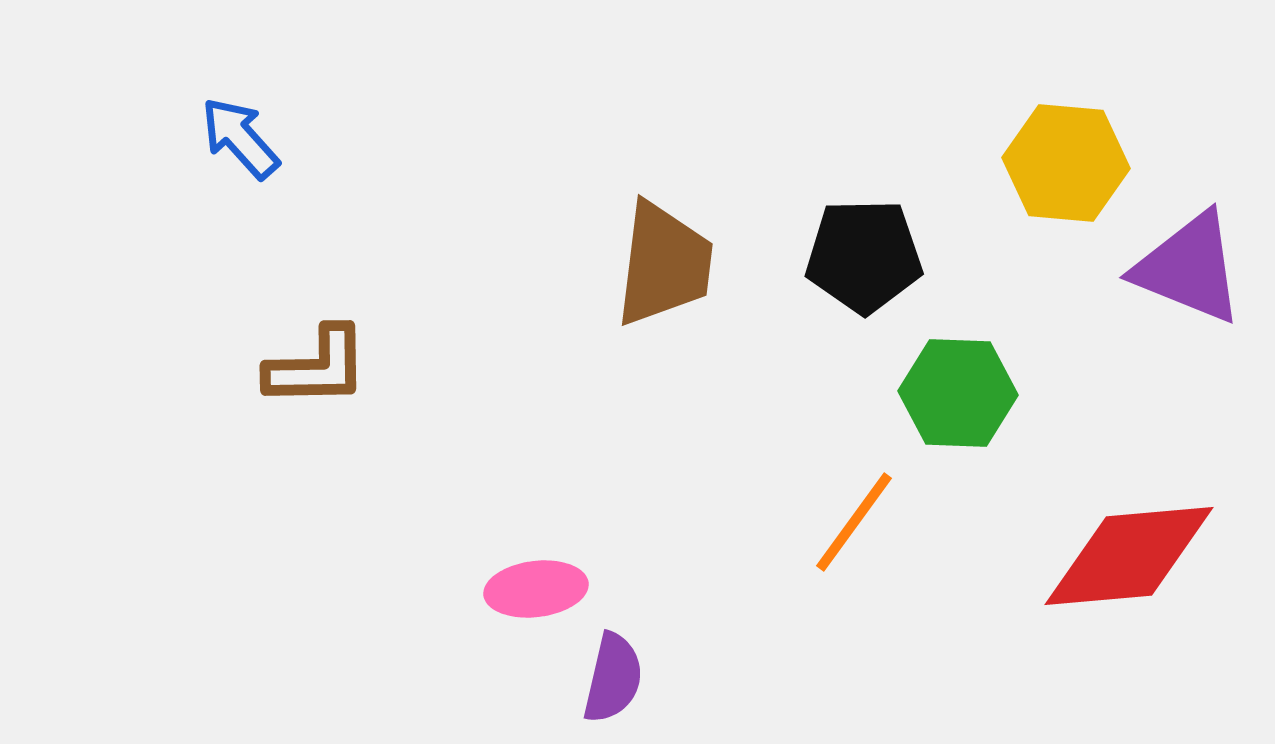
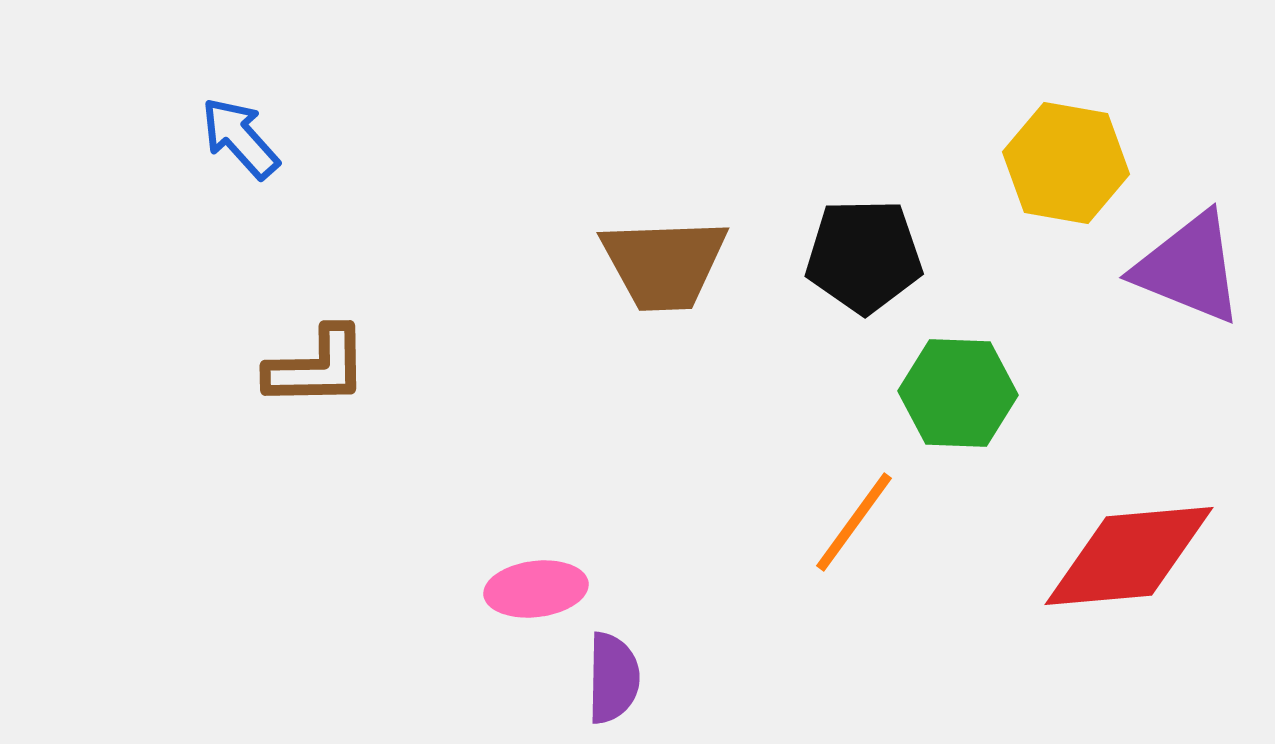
yellow hexagon: rotated 5 degrees clockwise
brown trapezoid: rotated 81 degrees clockwise
purple semicircle: rotated 12 degrees counterclockwise
